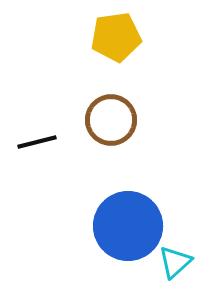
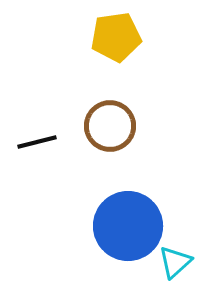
brown circle: moved 1 px left, 6 px down
